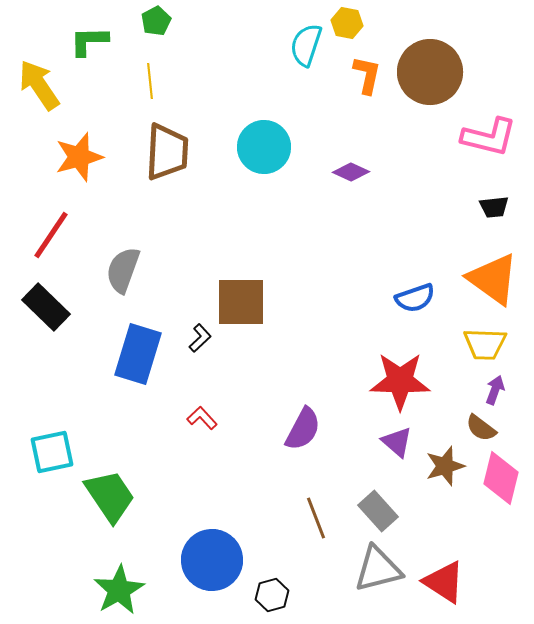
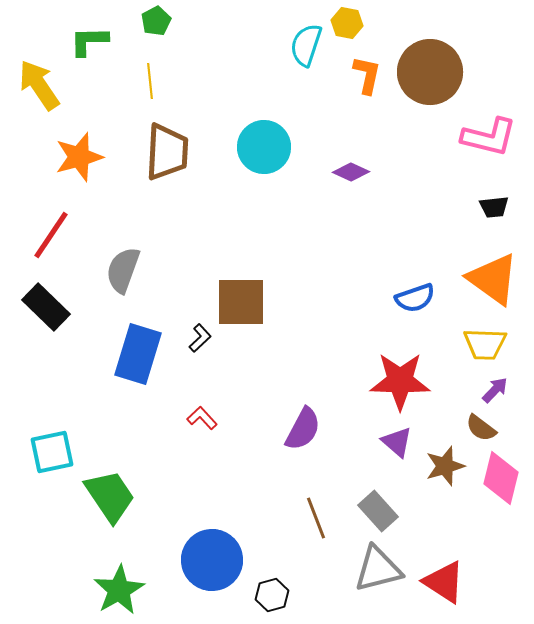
purple arrow: rotated 24 degrees clockwise
